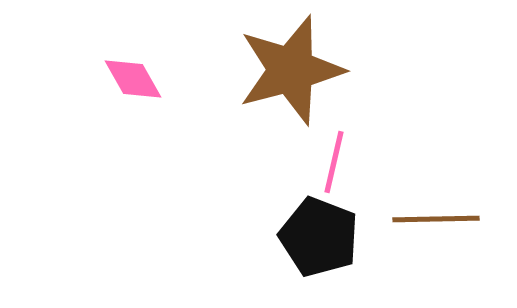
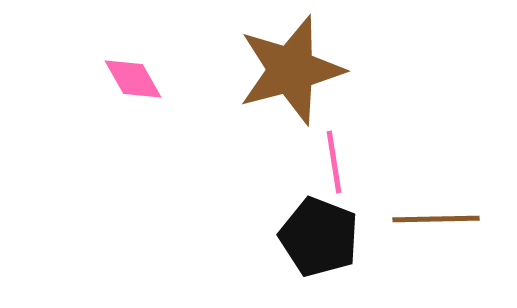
pink line: rotated 22 degrees counterclockwise
